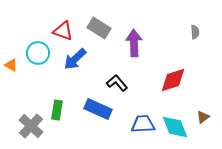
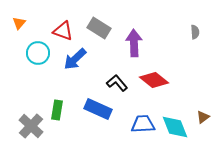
orange triangle: moved 8 px right, 42 px up; rotated 40 degrees clockwise
red diamond: moved 19 px left; rotated 56 degrees clockwise
